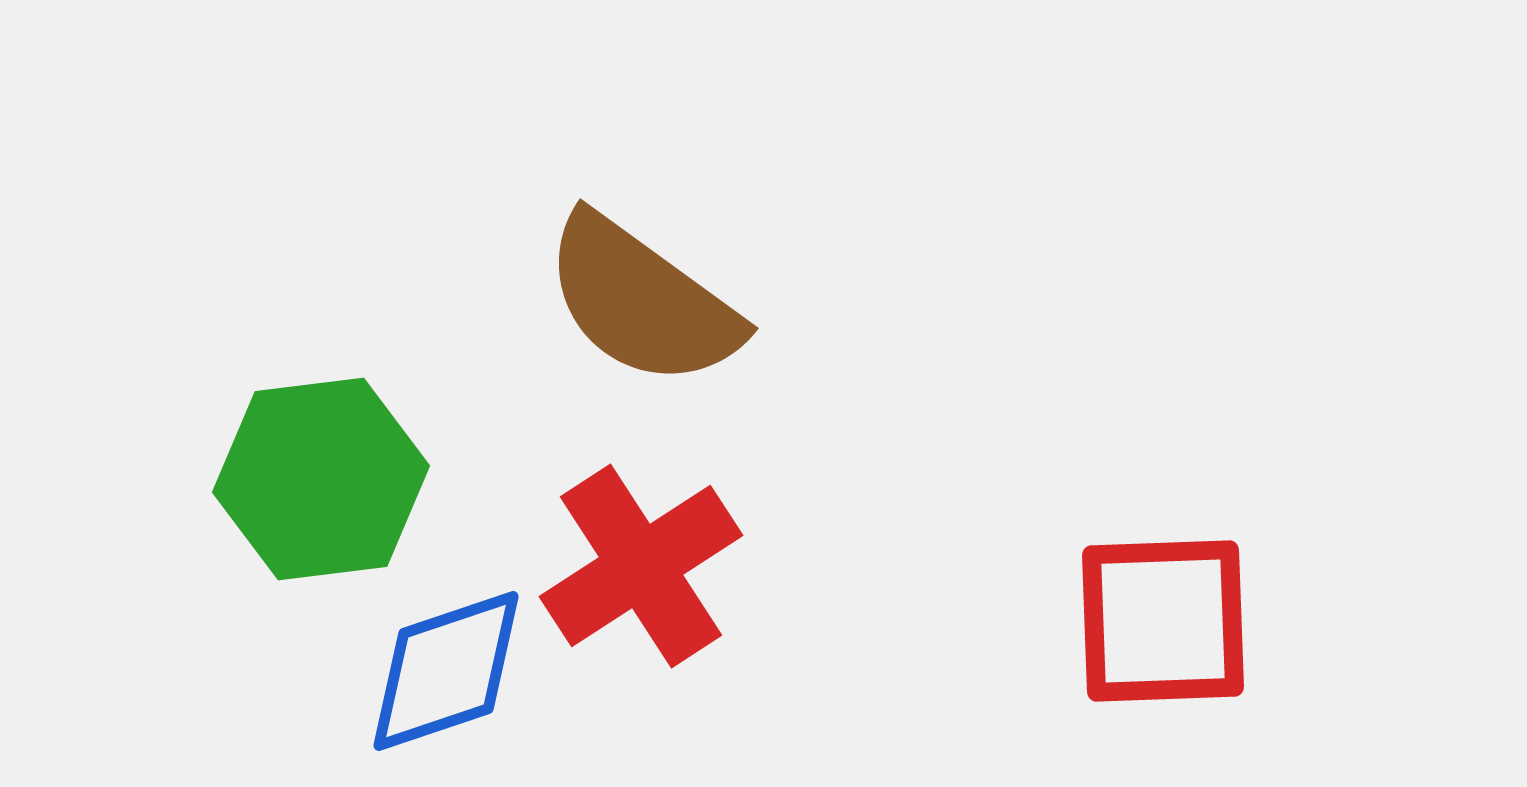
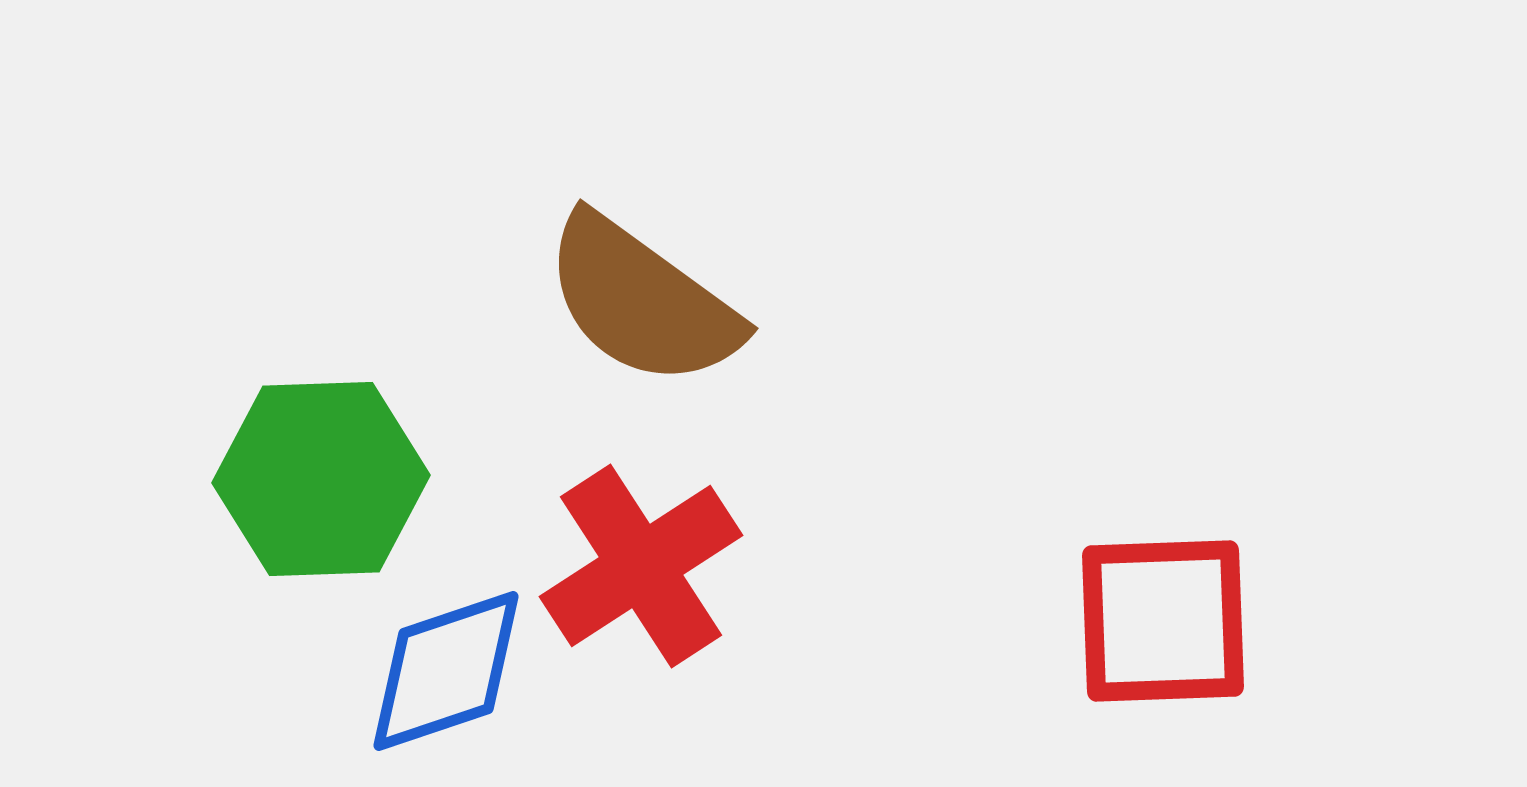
green hexagon: rotated 5 degrees clockwise
